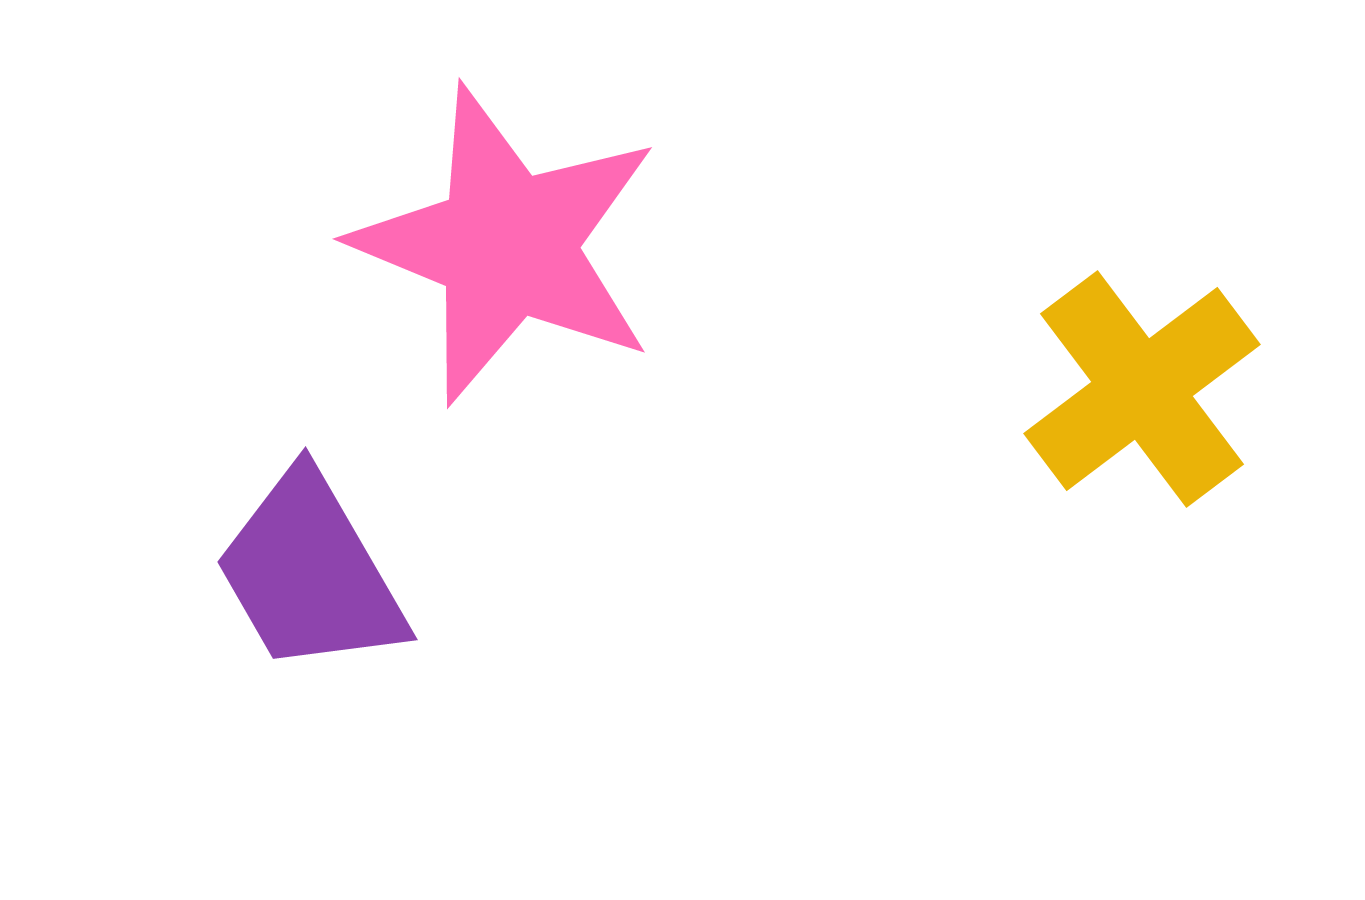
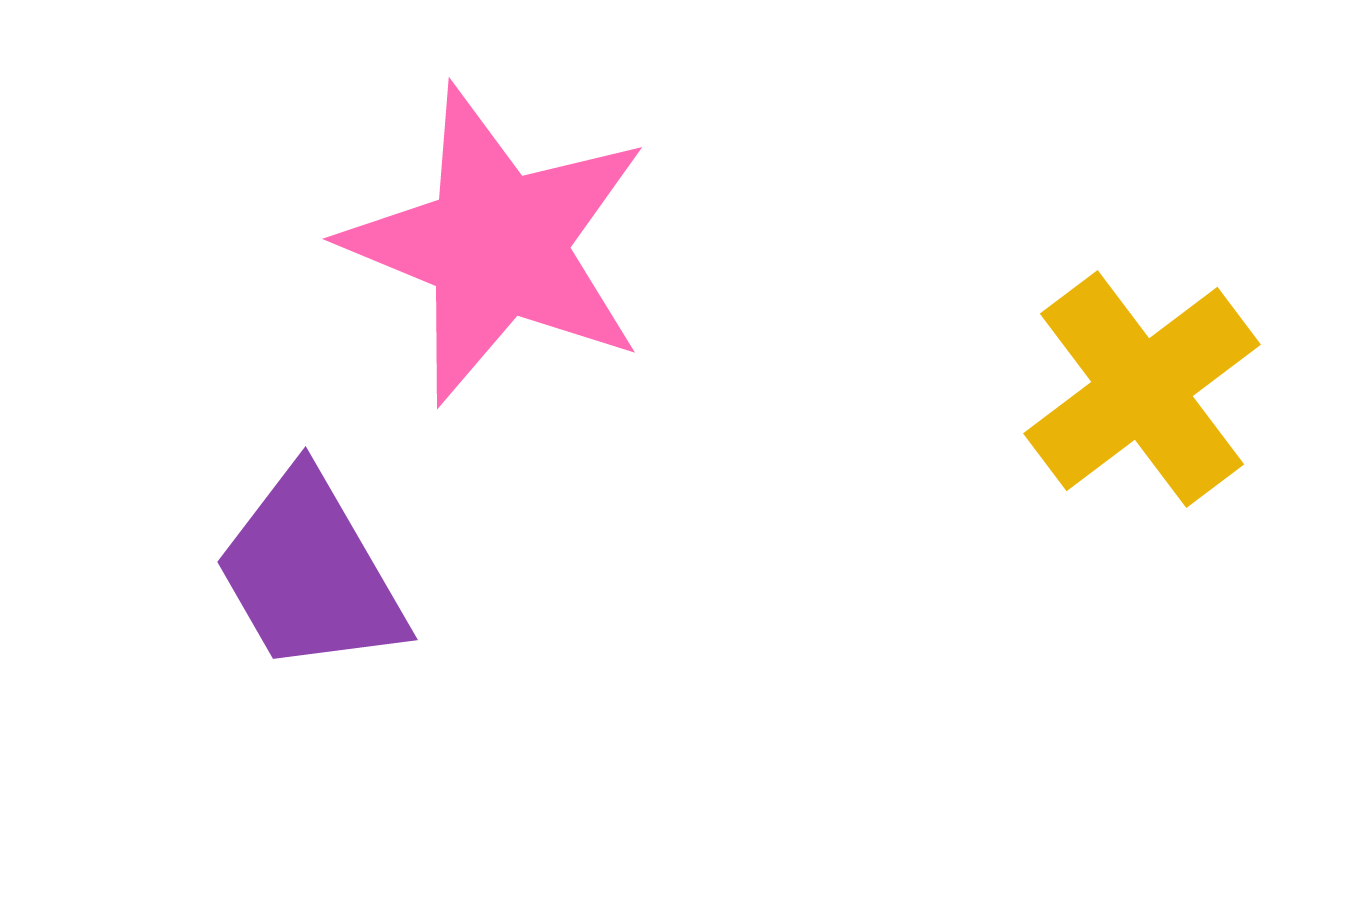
pink star: moved 10 px left
